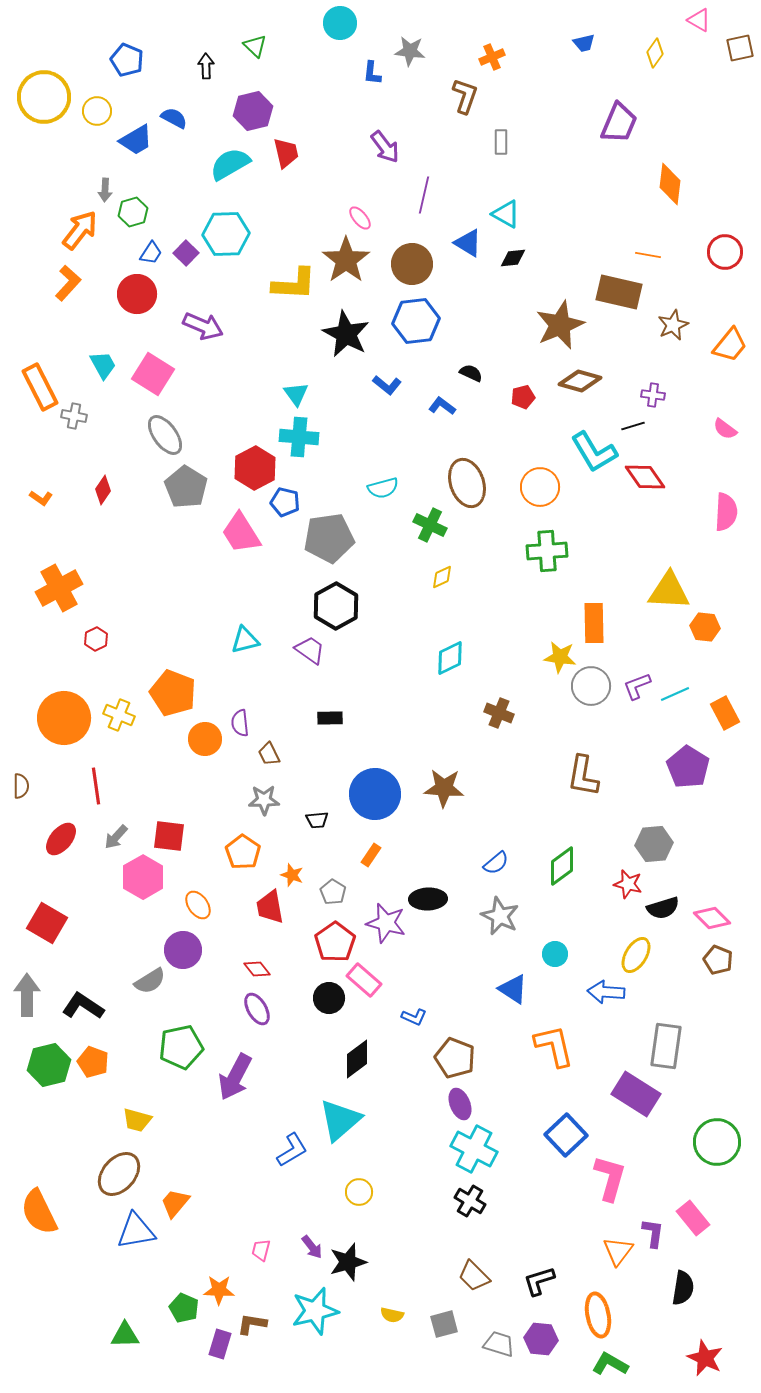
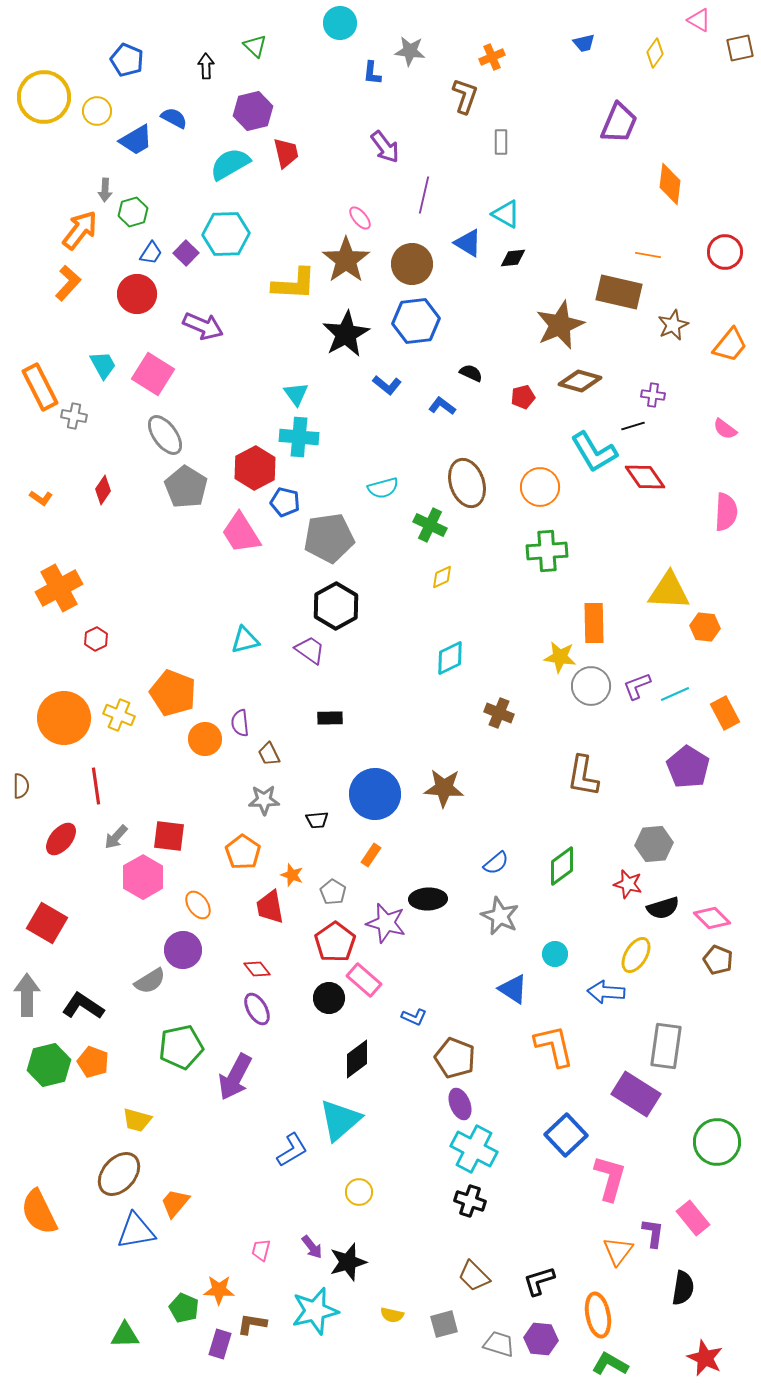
black star at (346, 334): rotated 15 degrees clockwise
black cross at (470, 1201): rotated 12 degrees counterclockwise
